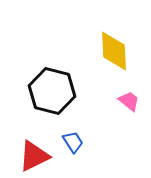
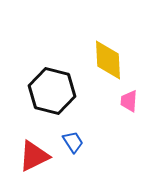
yellow diamond: moved 6 px left, 9 px down
pink trapezoid: rotated 125 degrees counterclockwise
